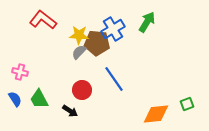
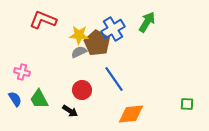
red L-shape: rotated 16 degrees counterclockwise
brown pentagon: rotated 25 degrees clockwise
gray semicircle: rotated 21 degrees clockwise
pink cross: moved 2 px right
green square: rotated 24 degrees clockwise
orange diamond: moved 25 px left
